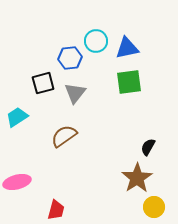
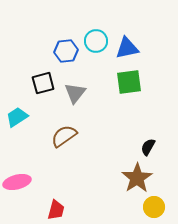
blue hexagon: moved 4 px left, 7 px up
